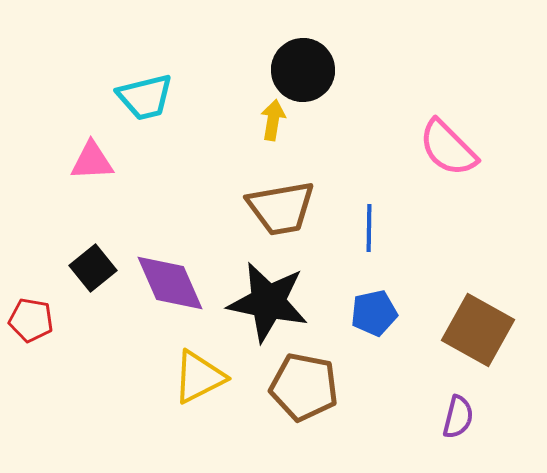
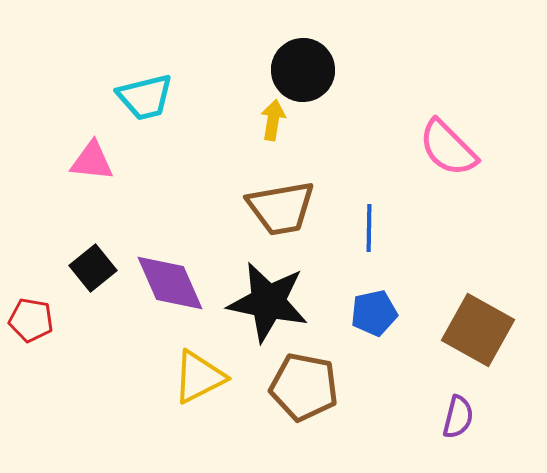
pink triangle: rotated 9 degrees clockwise
